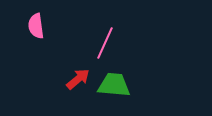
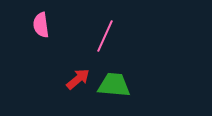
pink semicircle: moved 5 px right, 1 px up
pink line: moved 7 px up
